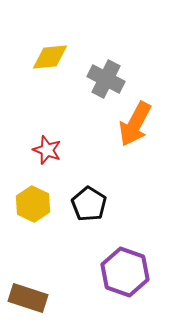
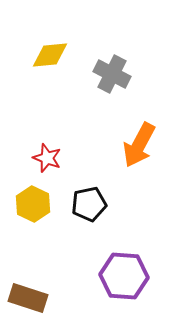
yellow diamond: moved 2 px up
gray cross: moved 6 px right, 5 px up
orange arrow: moved 4 px right, 21 px down
red star: moved 8 px down
black pentagon: rotated 28 degrees clockwise
purple hexagon: moved 1 px left, 4 px down; rotated 15 degrees counterclockwise
